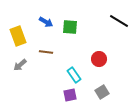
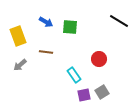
purple square: moved 14 px right
